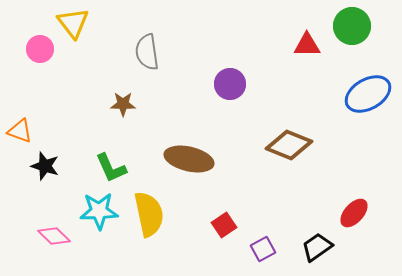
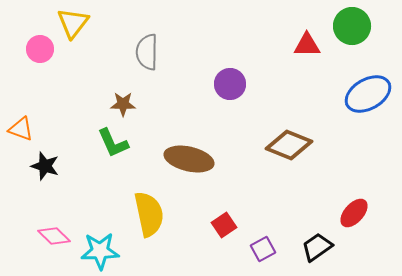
yellow triangle: rotated 16 degrees clockwise
gray semicircle: rotated 9 degrees clockwise
orange triangle: moved 1 px right, 2 px up
green L-shape: moved 2 px right, 25 px up
cyan star: moved 1 px right, 40 px down
